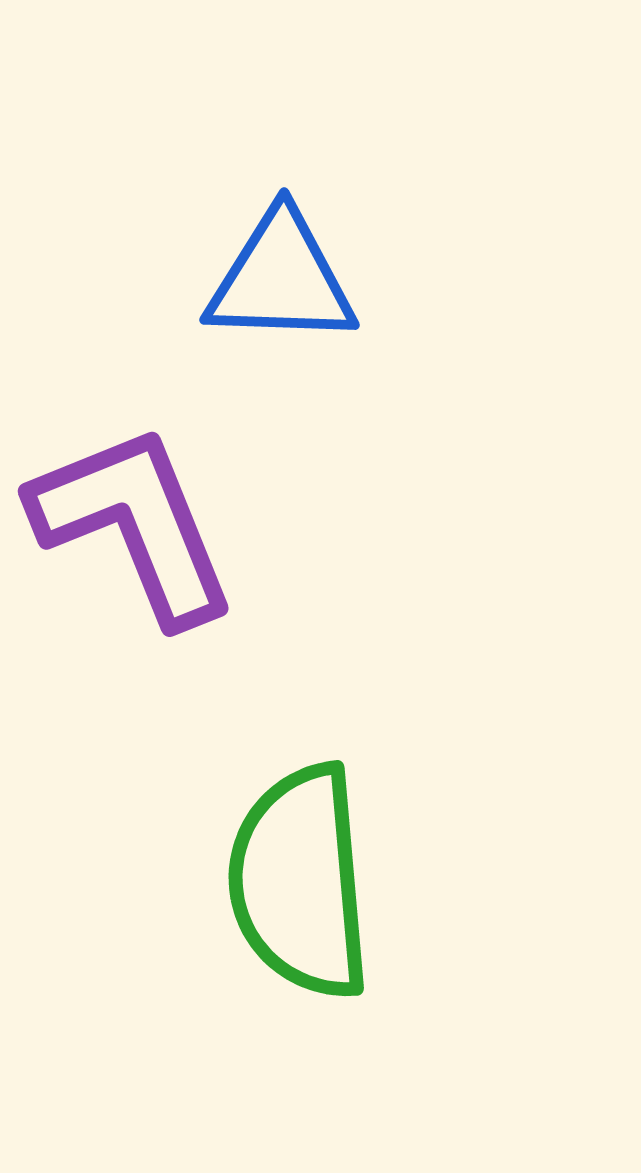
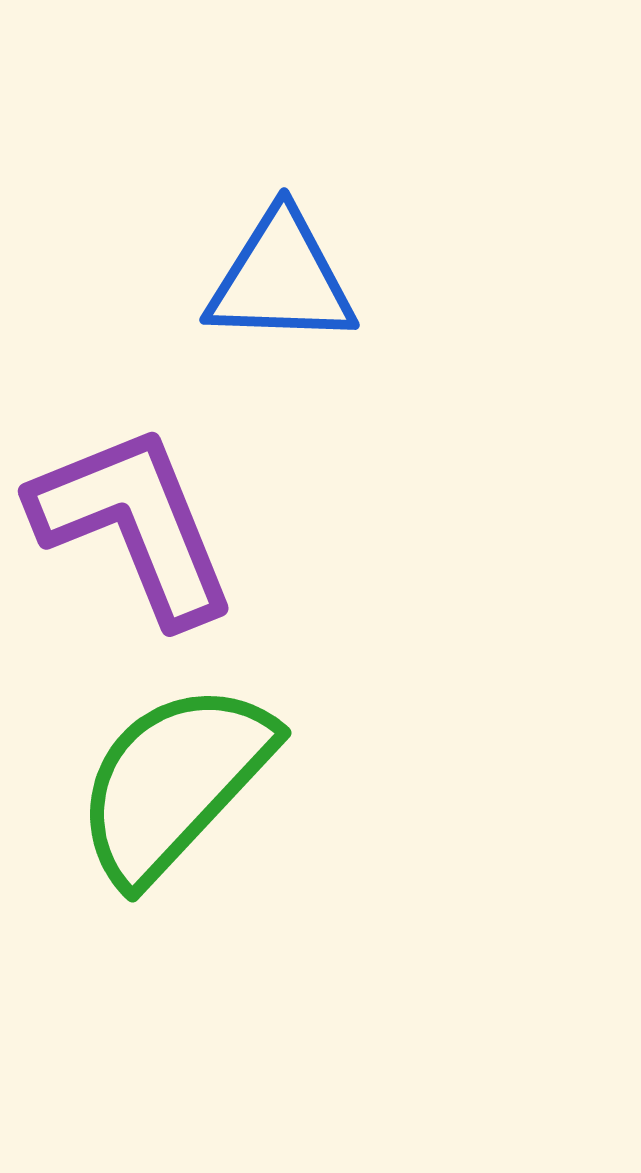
green semicircle: moved 126 px left, 100 px up; rotated 48 degrees clockwise
